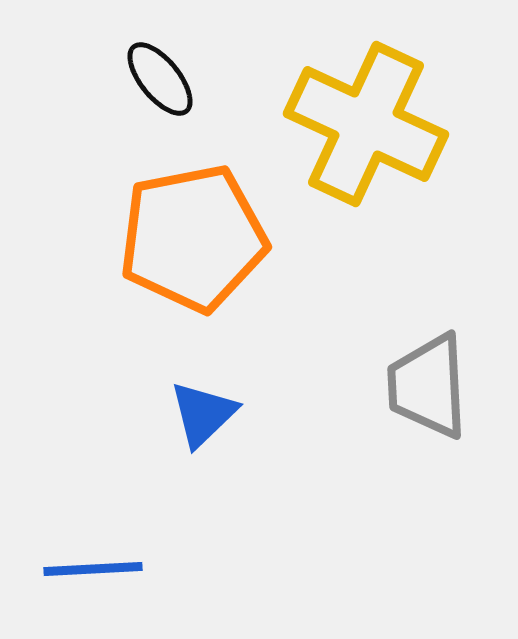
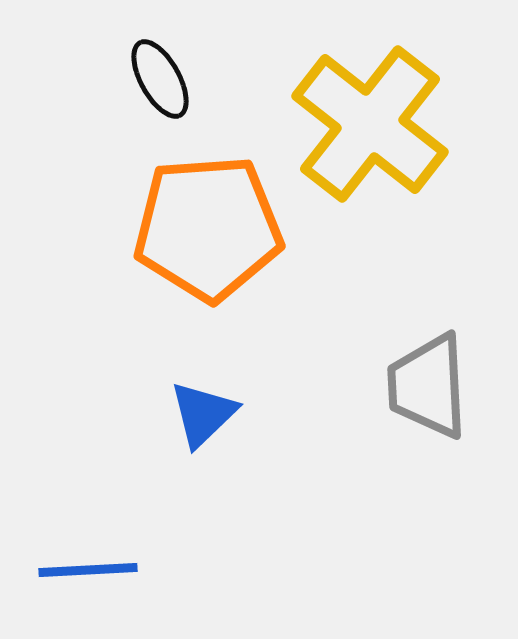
black ellipse: rotated 10 degrees clockwise
yellow cross: moved 4 px right; rotated 13 degrees clockwise
orange pentagon: moved 15 px right, 10 px up; rotated 7 degrees clockwise
blue line: moved 5 px left, 1 px down
